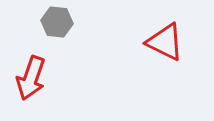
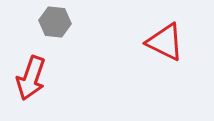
gray hexagon: moved 2 px left
